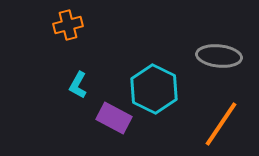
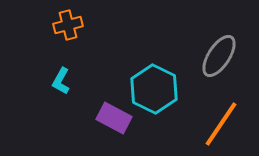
gray ellipse: rotated 63 degrees counterclockwise
cyan L-shape: moved 17 px left, 4 px up
